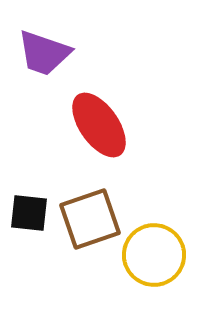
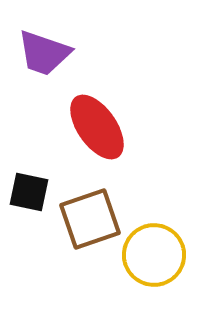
red ellipse: moved 2 px left, 2 px down
black square: moved 21 px up; rotated 6 degrees clockwise
